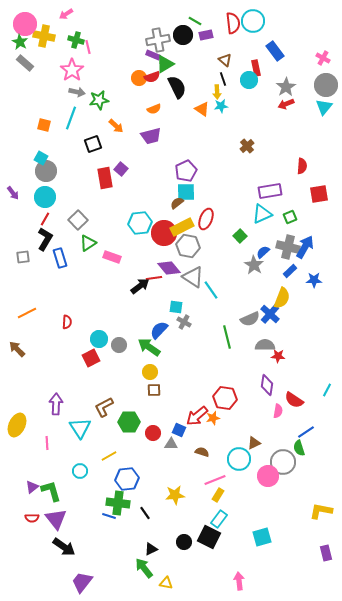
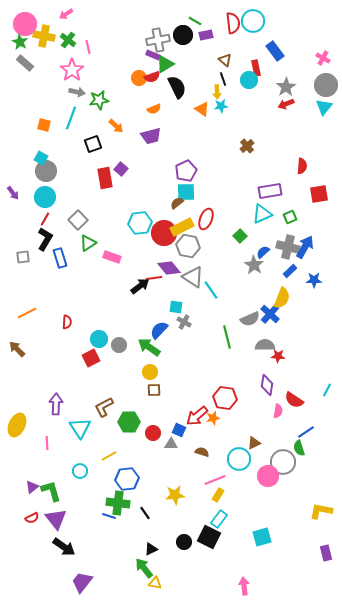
green cross at (76, 40): moved 8 px left; rotated 21 degrees clockwise
red semicircle at (32, 518): rotated 24 degrees counterclockwise
pink arrow at (239, 581): moved 5 px right, 5 px down
yellow triangle at (166, 583): moved 11 px left
